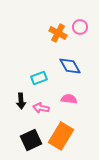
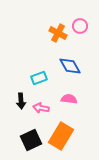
pink circle: moved 1 px up
